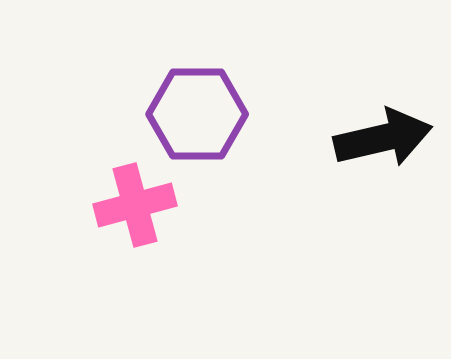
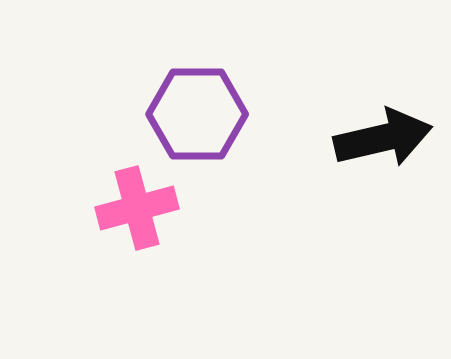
pink cross: moved 2 px right, 3 px down
